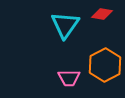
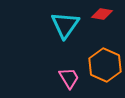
orange hexagon: rotated 8 degrees counterclockwise
pink trapezoid: rotated 120 degrees counterclockwise
